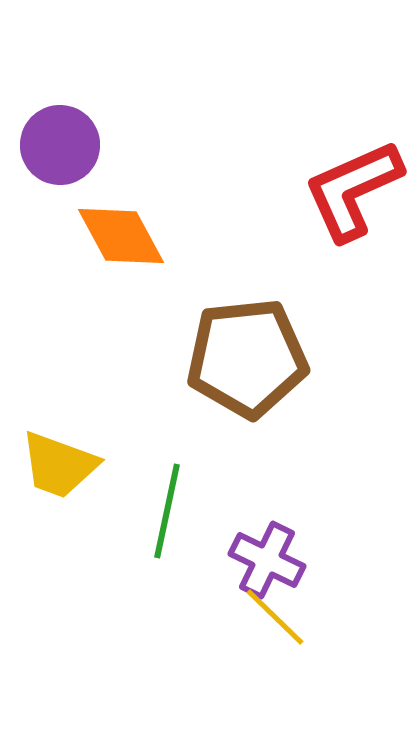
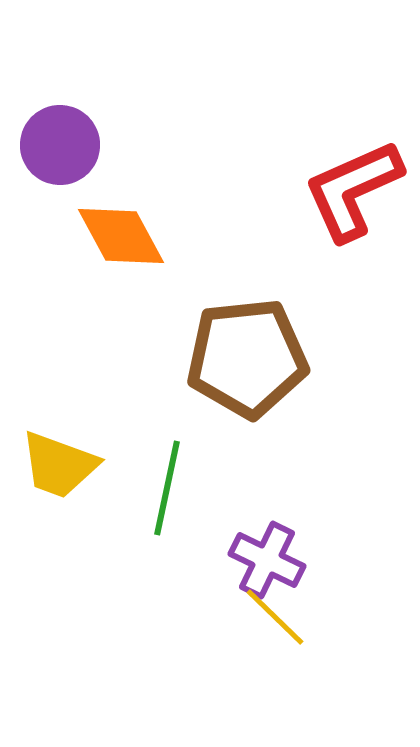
green line: moved 23 px up
